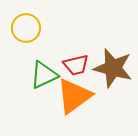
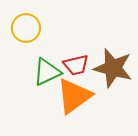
green triangle: moved 3 px right, 3 px up
